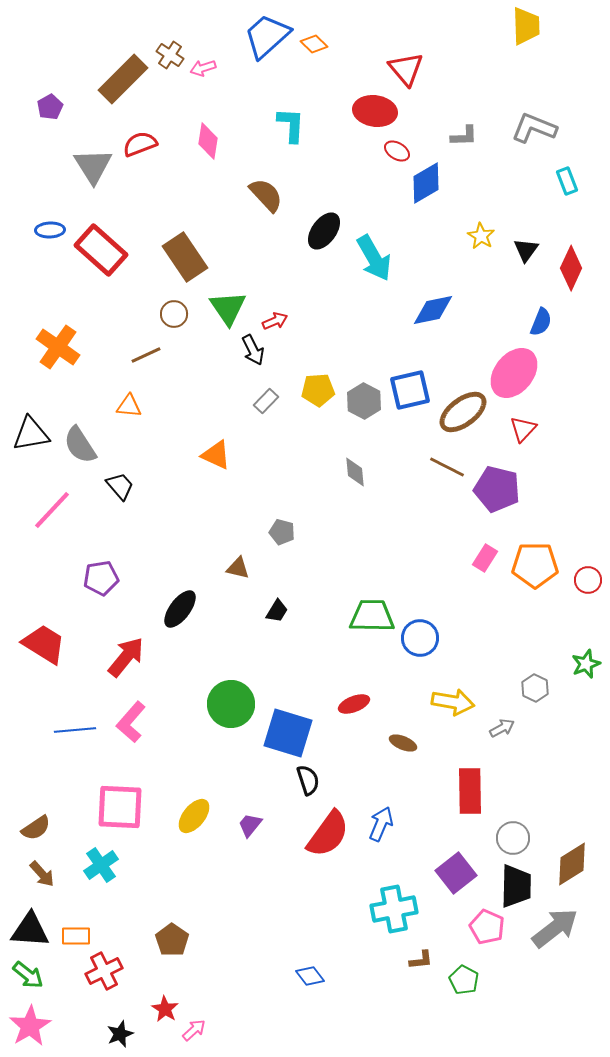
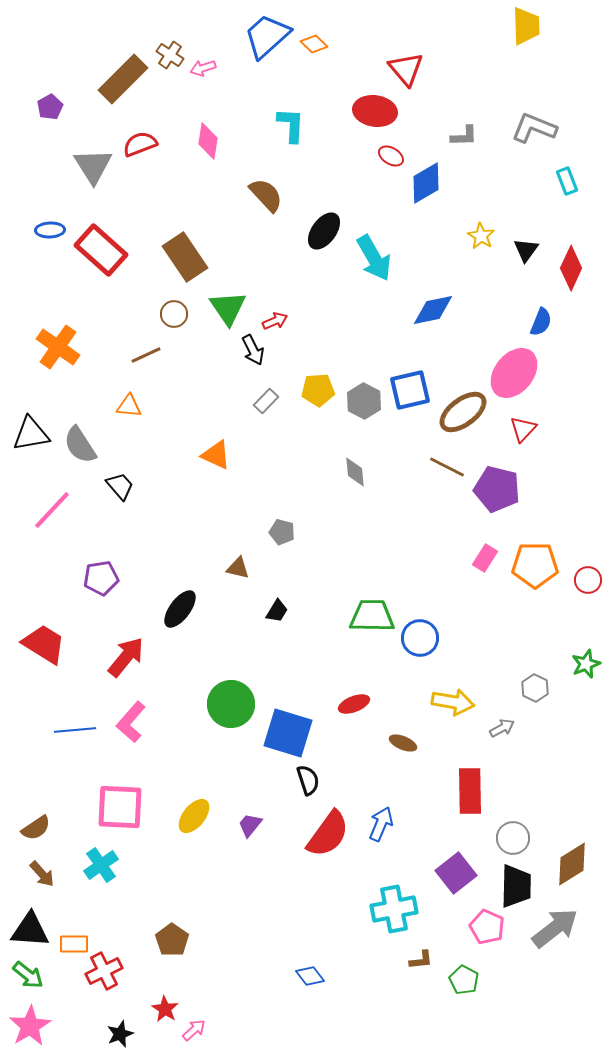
red ellipse at (397, 151): moved 6 px left, 5 px down
orange rectangle at (76, 936): moved 2 px left, 8 px down
